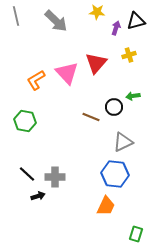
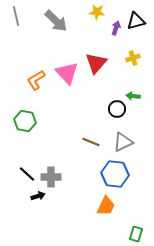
yellow cross: moved 4 px right, 3 px down
green arrow: rotated 16 degrees clockwise
black circle: moved 3 px right, 2 px down
brown line: moved 25 px down
gray cross: moved 4 px left
